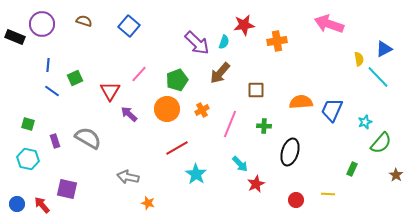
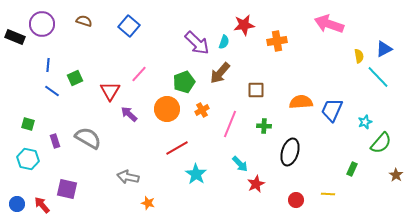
yellow semicircle at (359, 59): moved 3 px up
green pentagon at (177, 80): moved 7 px right, 2 px down
